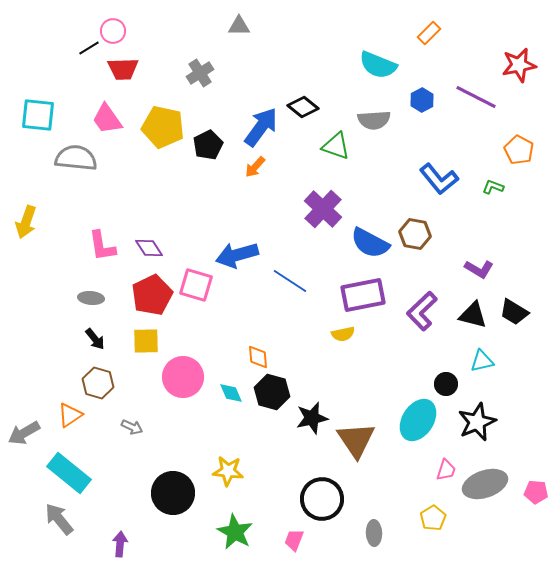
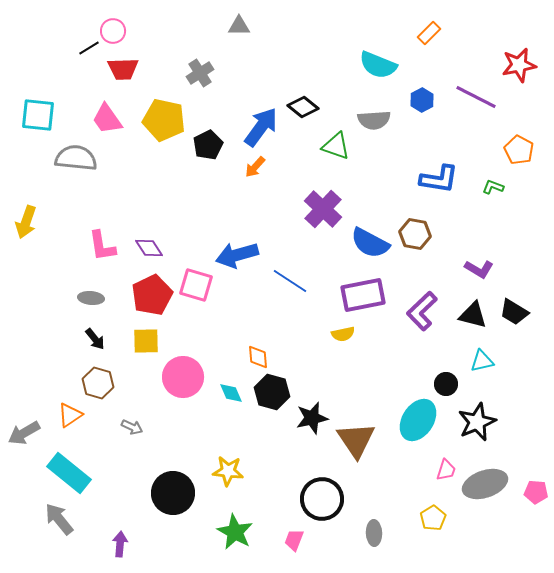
yellow pentagon at (163, 127): moved 1 px right, 7 px up
blue L-shape at (439, 179): rotated 42 degrees counterclockwise
